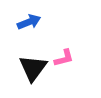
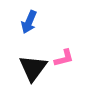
blue arrow: rotated 135 degrees clockwise
